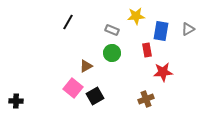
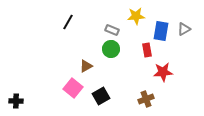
gray triangle: moved 4 px left
green circle: moved 1 px left, 4 px up
black square: moved 6 px right
